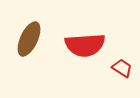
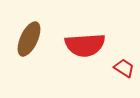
red trapezoid: moved 2 px right
